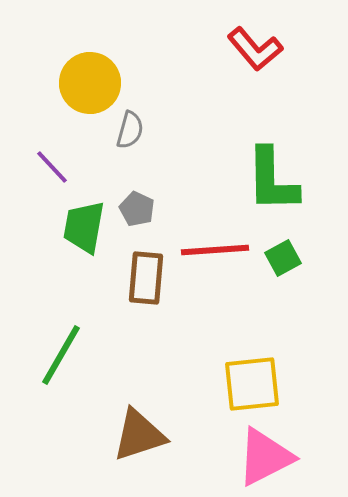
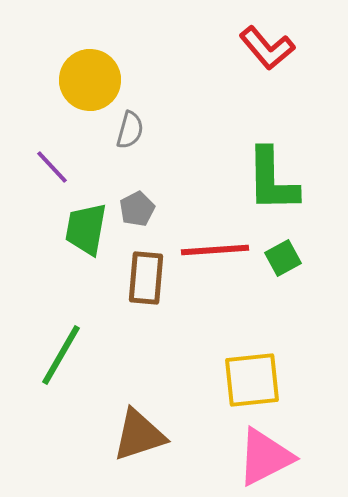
red L-shape: moved 12 px right, 1 px up
yellow circle: moved 3 px up
gray pentagon: rotated 20 degrees clockwise
green trapezoid: moved 2 px right, 2 px down
yellow square: moved 4 px up
